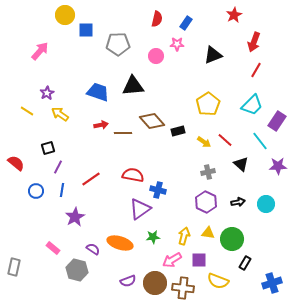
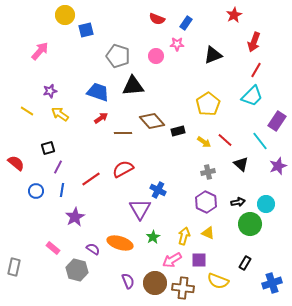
red semicircle at (157, 19): rotated 98 degrees clockwise
blue square at (86, 30): rotated 14 degrees counterclockwise
gray pentagon at (118, 44): moved 12 px down; rotated 20 degrees clockwise
purple star at (47, 93): moved 3 px right, 2 px up; rotated 16 degrees clockwise
cyan trapezoid at (252, 105): moved 9 px up
red arrow at (101, 125): moved 7 px up; rotated 24 degrees counterclockwise
purple star at (278, 166): rotated 18 degrees counterclockwise
red semicircle at (133, 175): moved 10 px left, 6 px up; rotated 40 degrees counterclockwise
blue cross at (158, 190): rotated 14 degrees clockwise
purple triangle at (140, 209): rotated 25 degrees counterclockwise
yellow triangle at (208, 233): rotated 16 degrees clockwise
green star at (153, 237): rotated 24 degrees counterclockwise
green circle at (232, 239): moved 18 px right, 15 px up
purple semicircle at (128, 281): rotated 91 degrees counterclockwise
